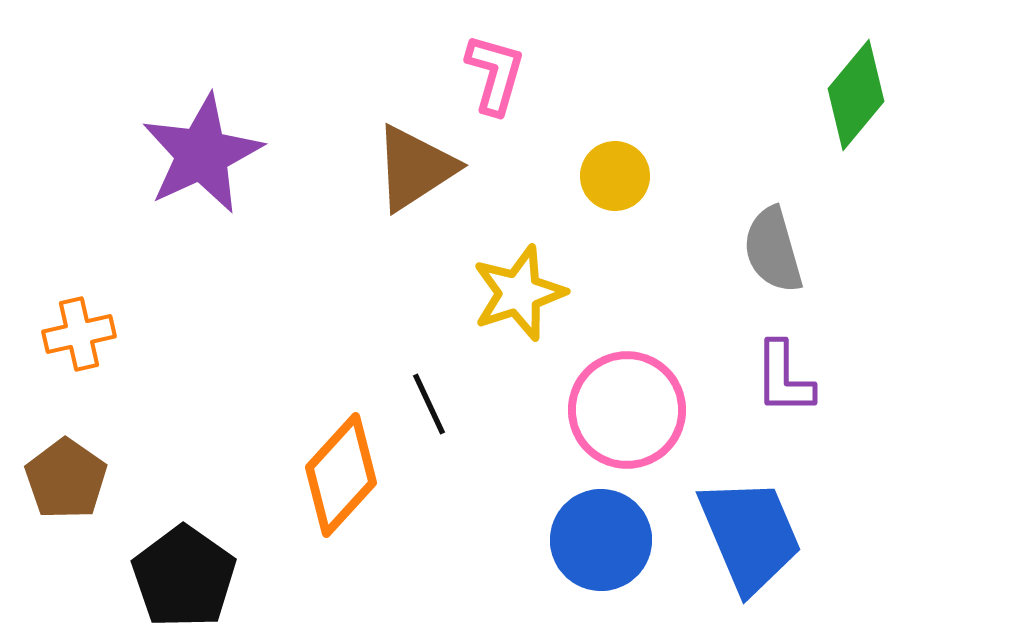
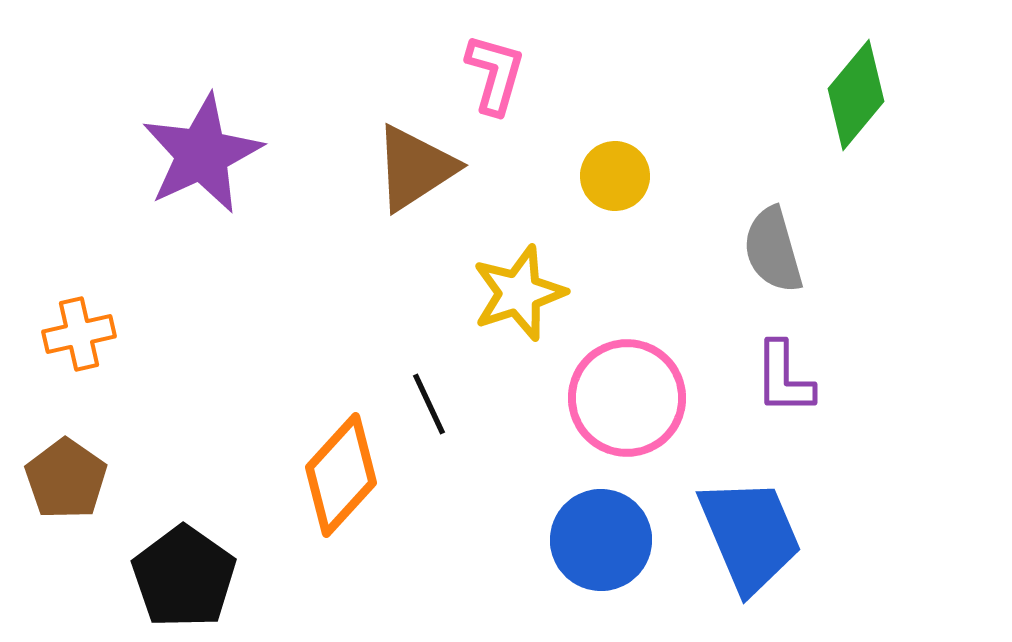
pink circle: moved 12 px up
